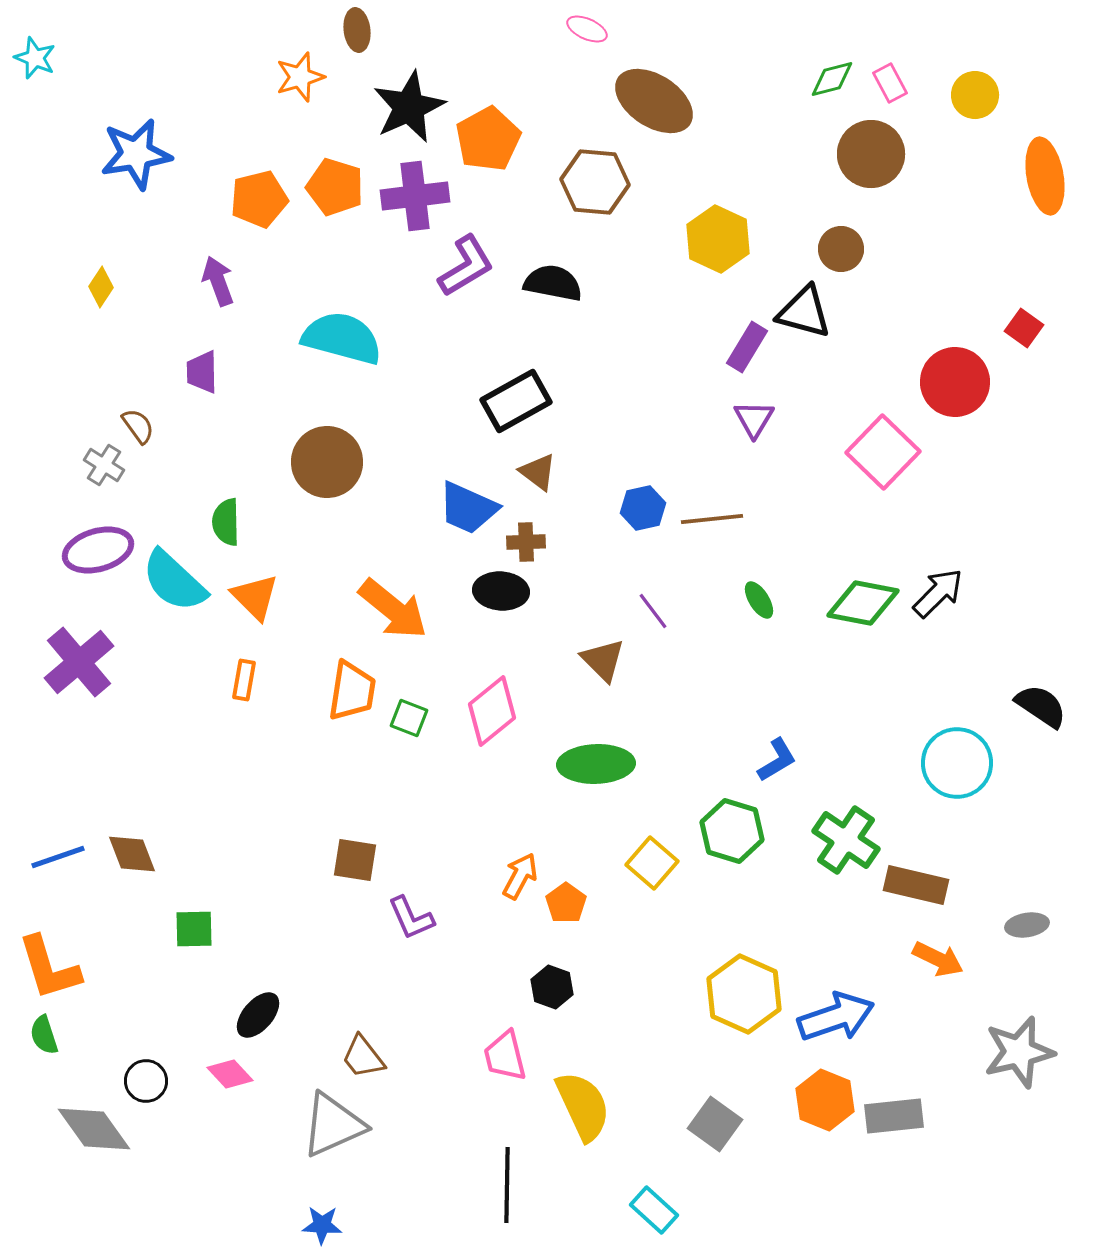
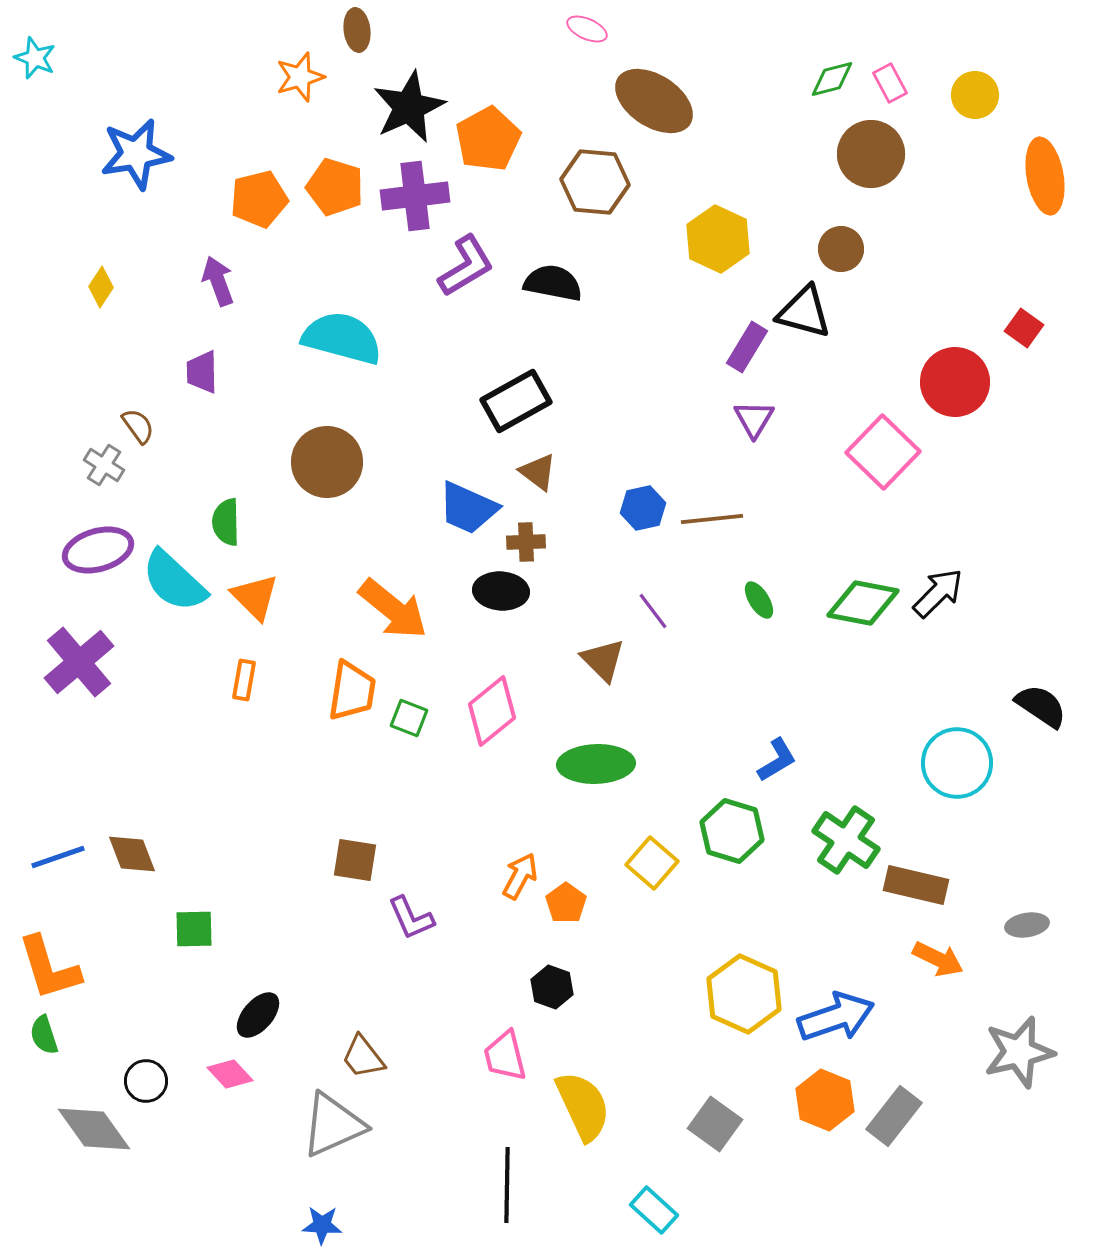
gray rectangle at (894, 1116): rotated 46 degrees counterclockwise
